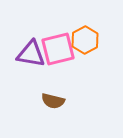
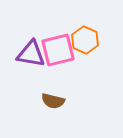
orange hexagon: rotated 8 degrees counterclockwise
pink square: moved 1 px down
